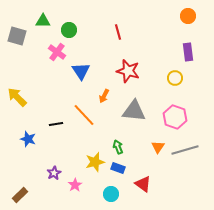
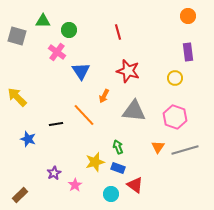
red triangle: moved 8 px left, 1 px down
